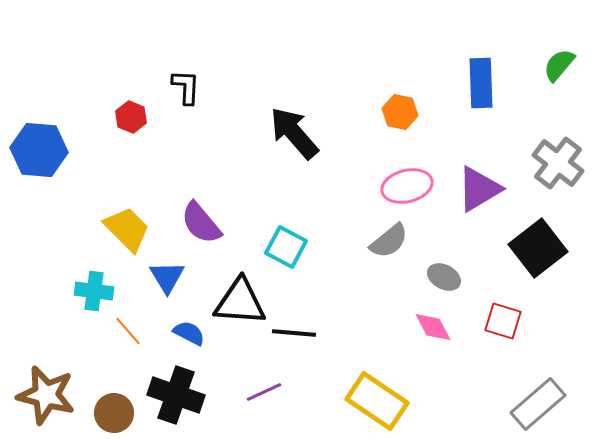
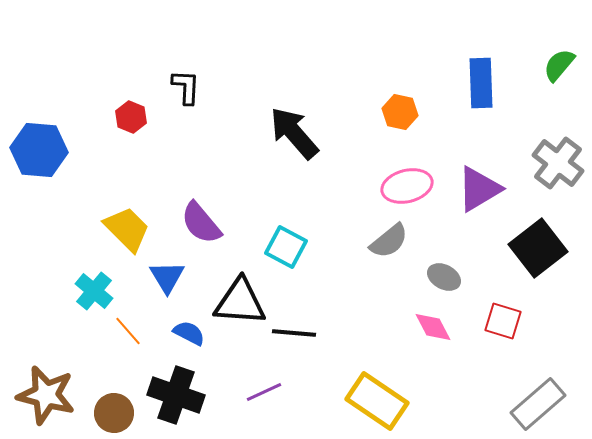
cyan cross: rotated 33 degrees clockwise
